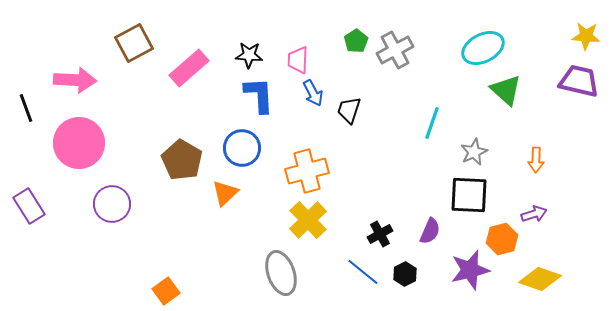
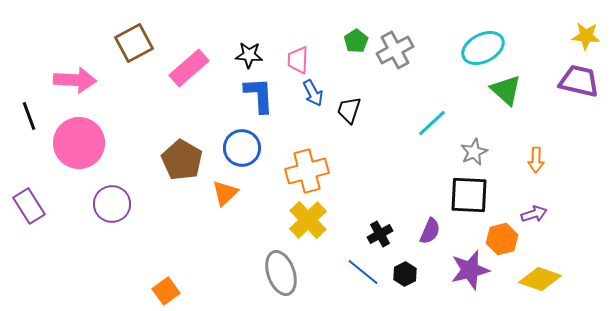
black line: moved 3 px right, 8 px down
cyan line: rotated 28 degrees clockwise
